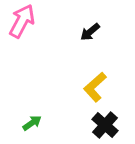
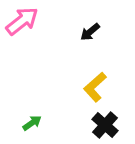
pink arrow: rotated 24 degrees clockwise
